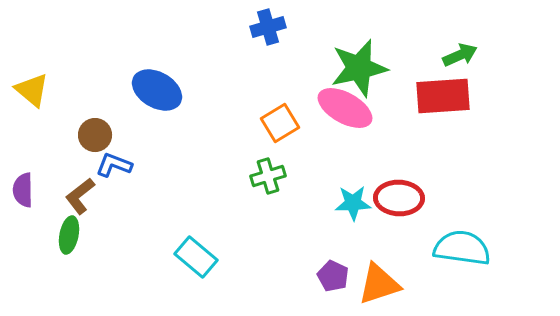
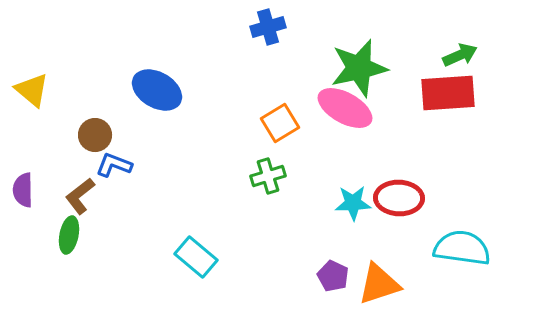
red rectangle: moved 5 px right, 3 px up
